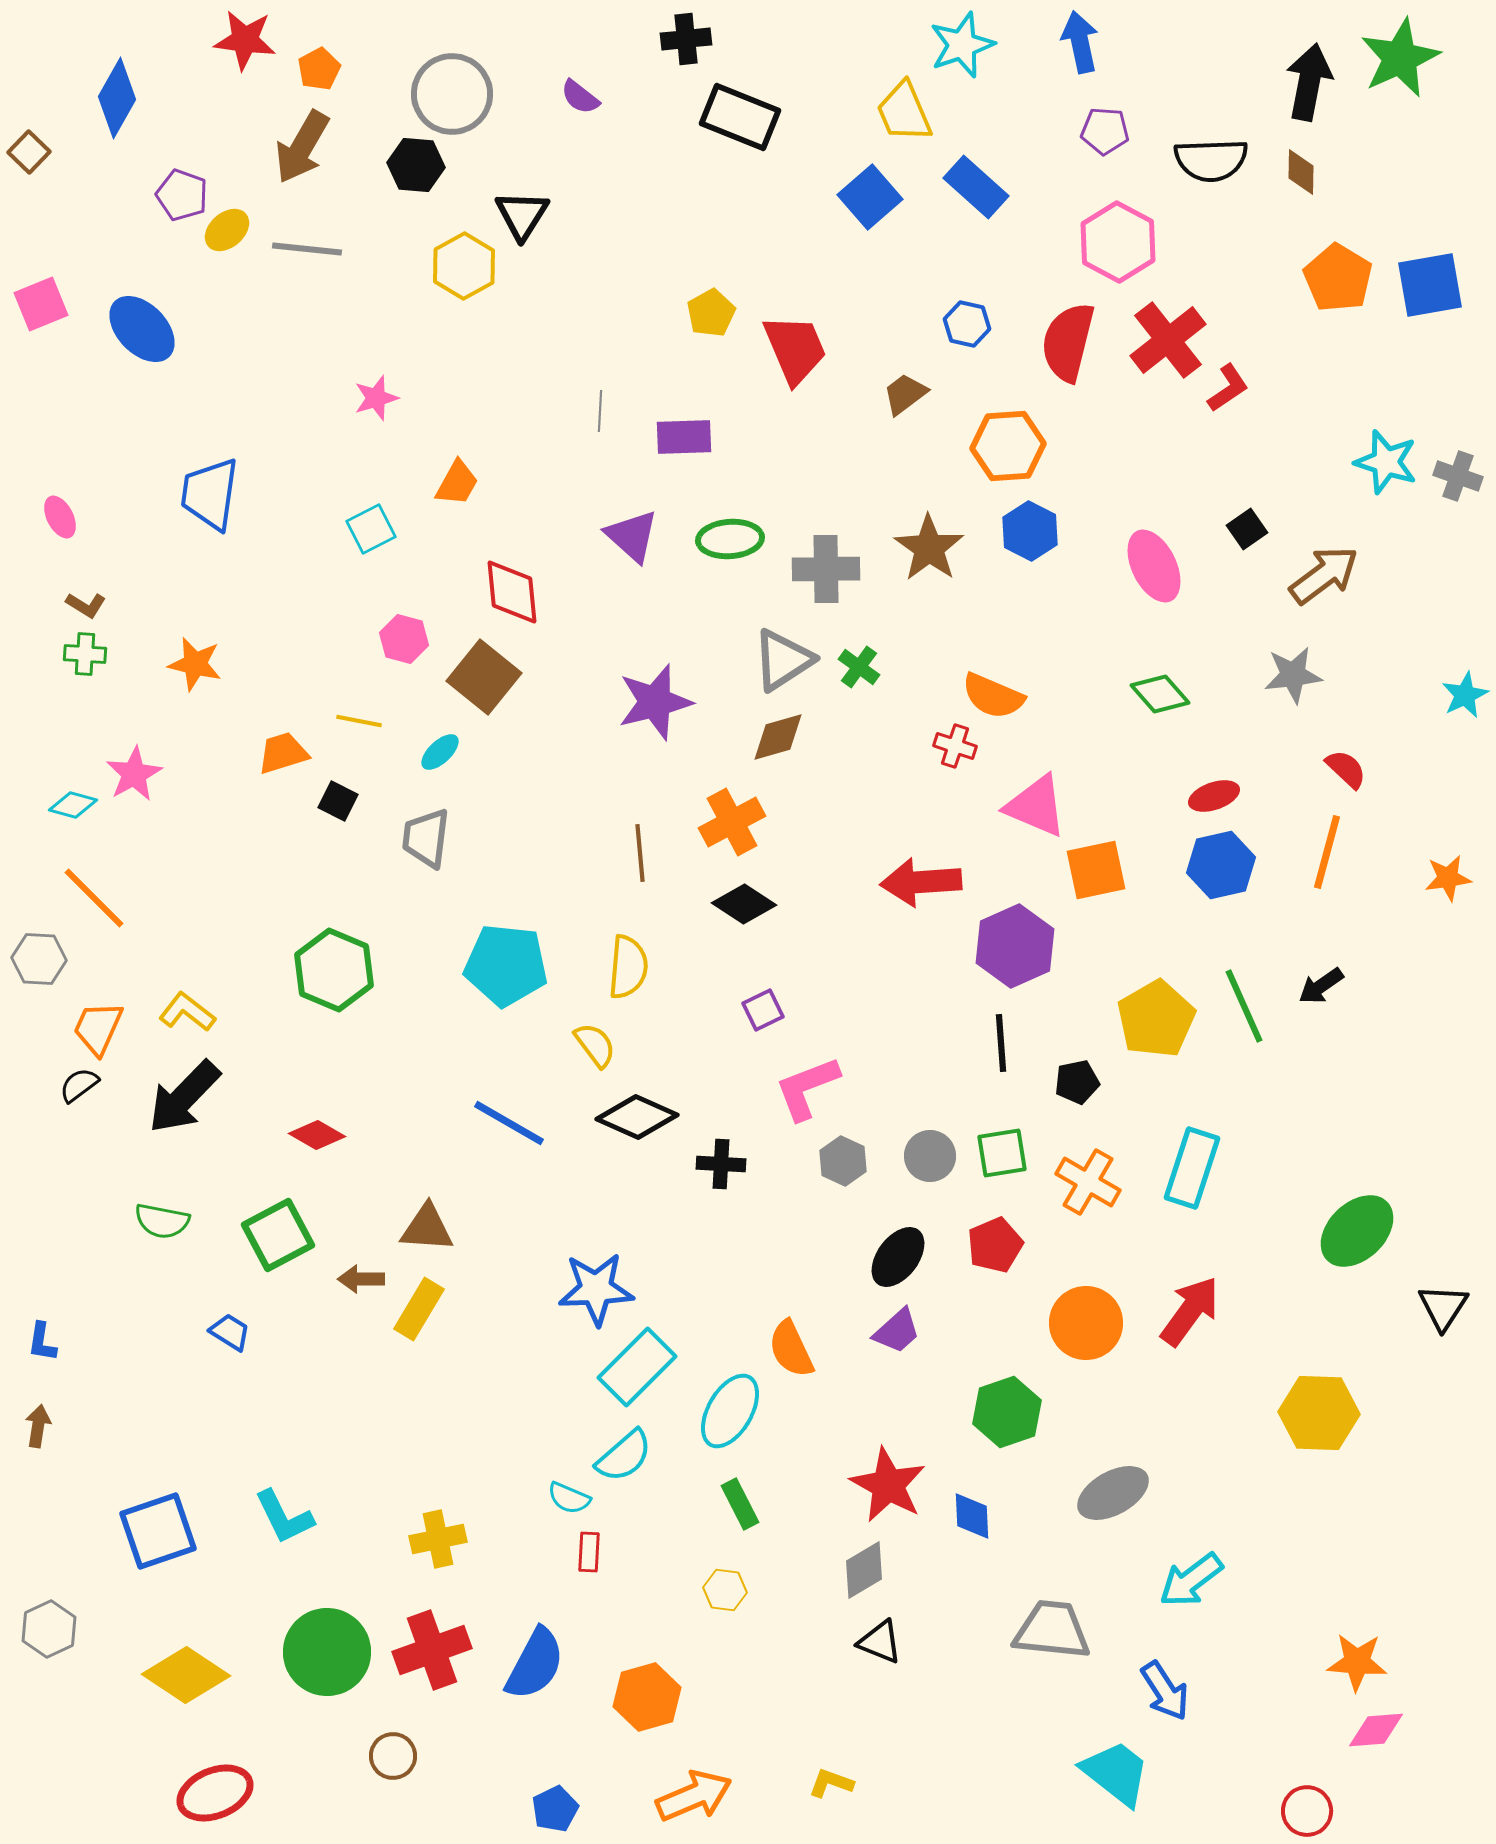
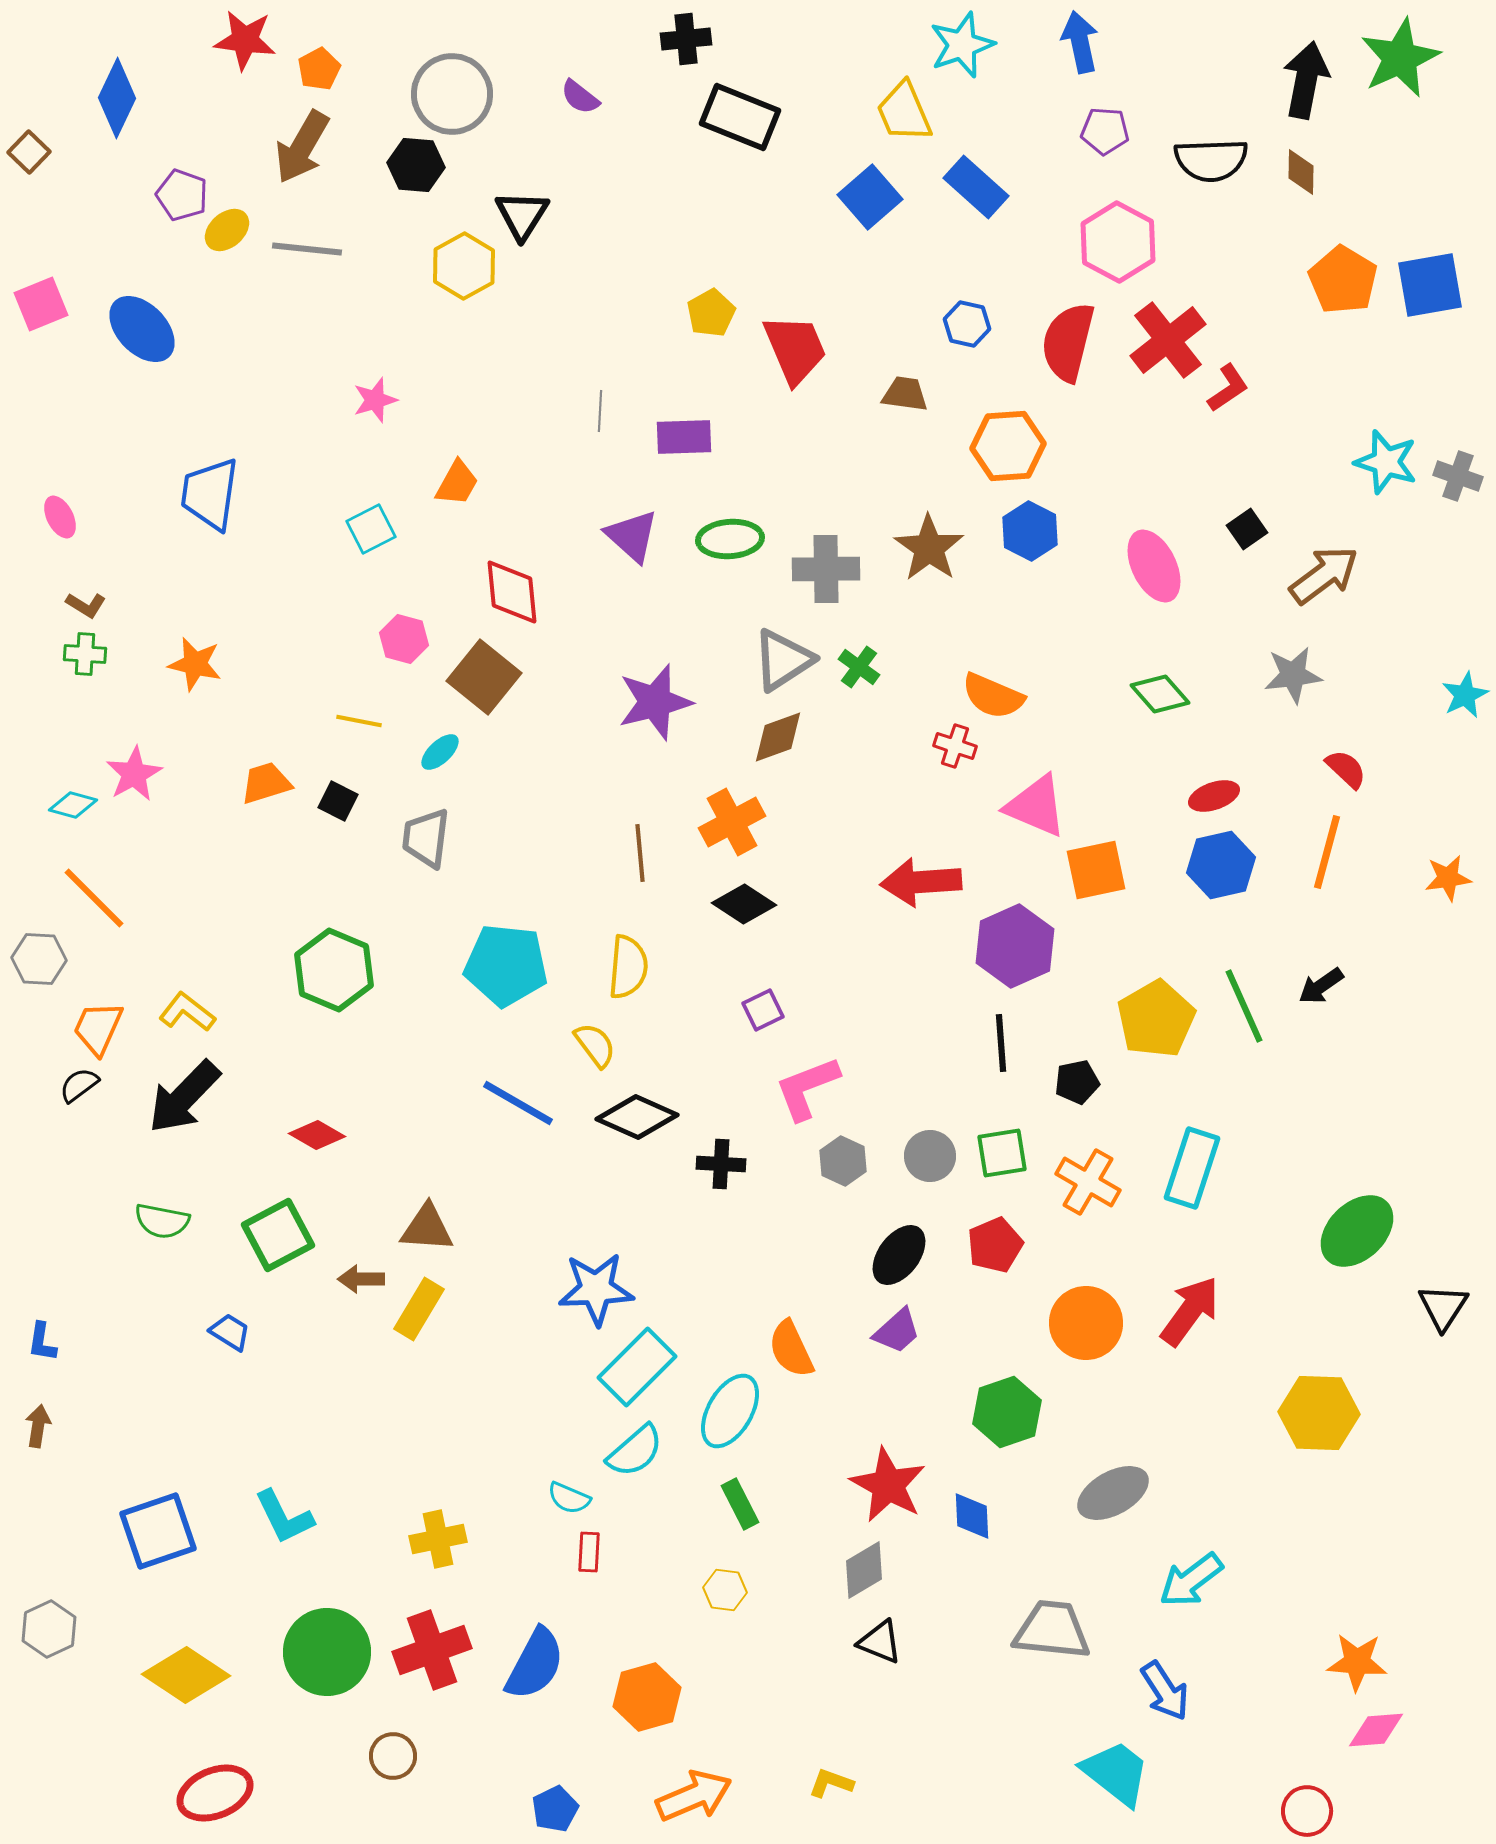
black arrow at (1309, 82): moved 3 px left, 2 px up
blue diamond at (117, 98): rotated 4 degrees counterclockwise
orange pentagon at (1338, 278): moved 5 px right, 2 px down
brown trapezoid at (905, 394): rotated 45 degrees clockwise
pink star at (376, 398): moved 1 px left, 2 px down
brown diamond at (778, 737): rotated 4 degrees counterclockwise
orange trapezoid at (283, 753): moved 17 px left, 30 px down
blue line at (509, 1123): moved 9 px right, 20 px up
black ellipse at (898, 1257): moved 1 px right, 2 px up
cyan semicircle at (624, 1456): moved 11 px right, 5 px up
